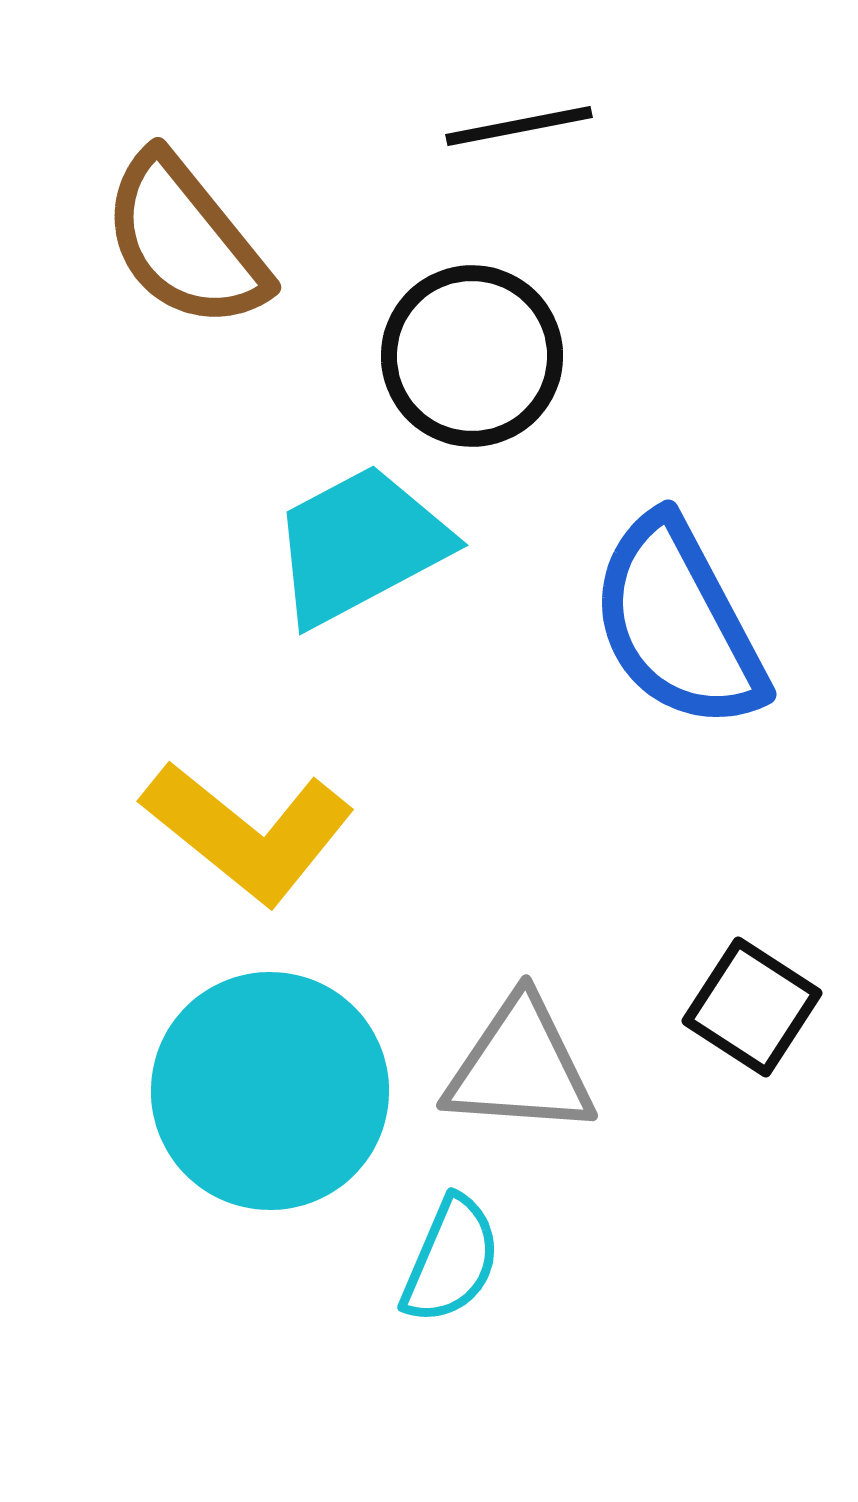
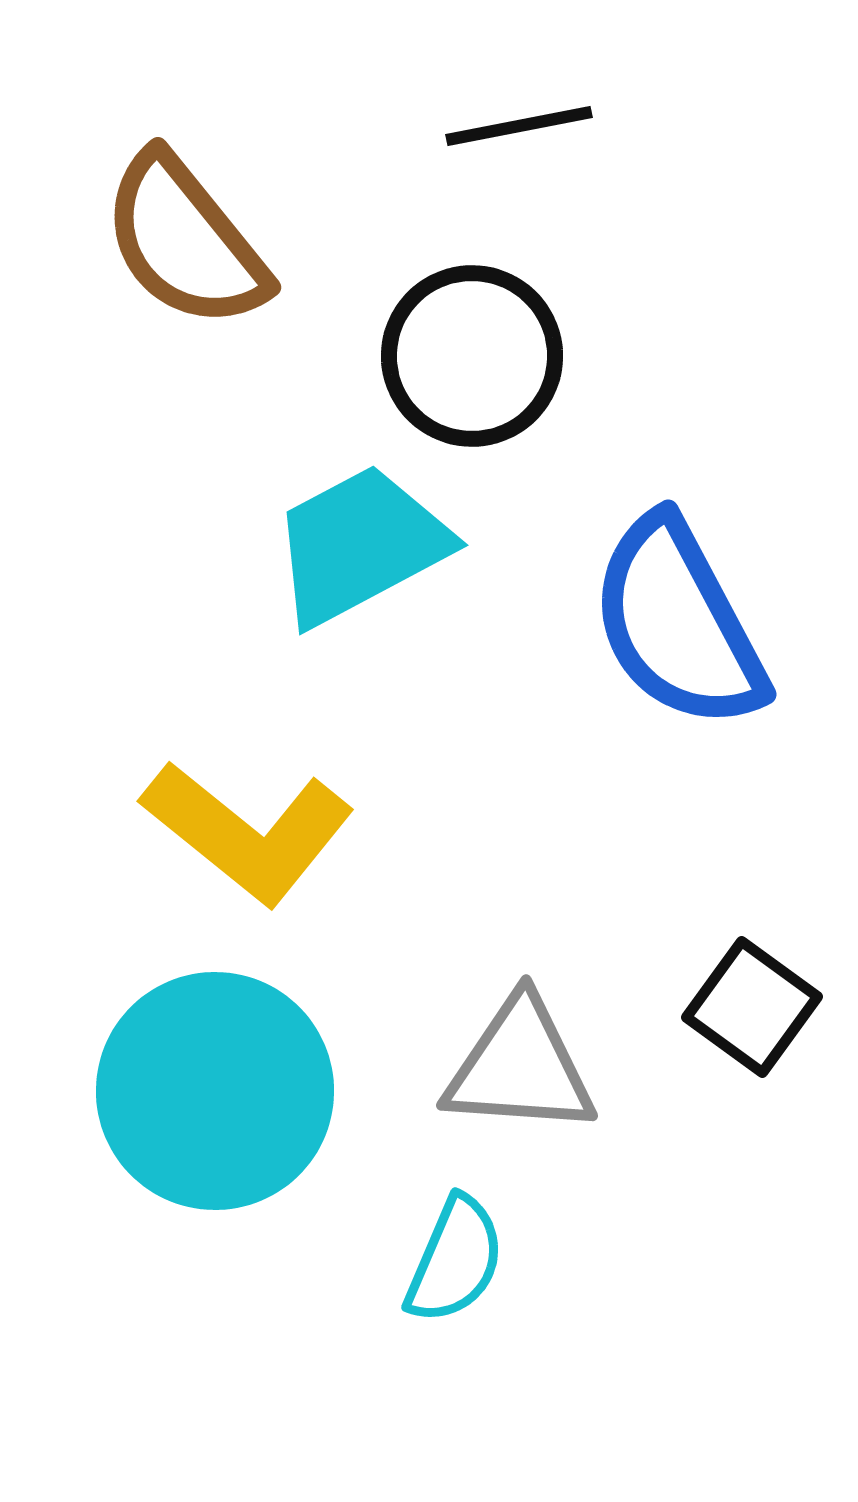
black square: rotated 3 degrees clockwise
cyan circle: moved 55 px left
cyan semicircle: moved 4 px right
